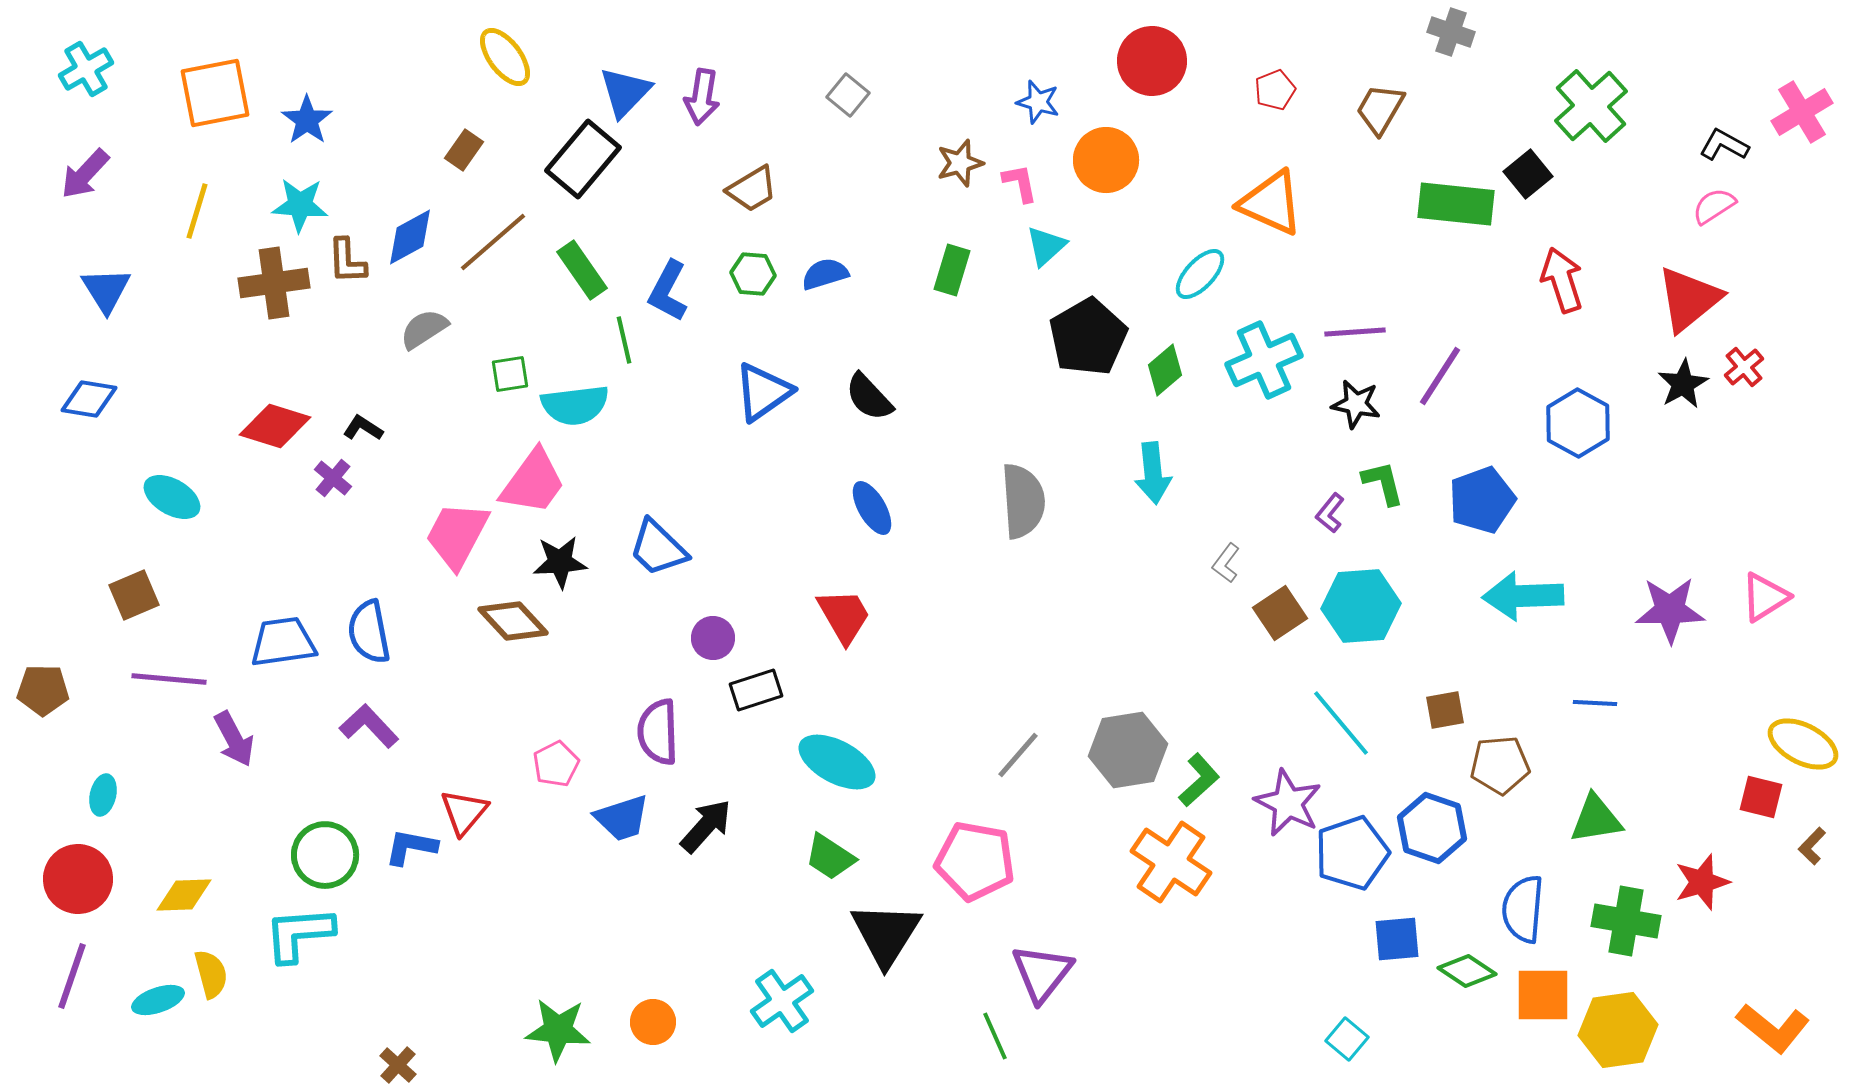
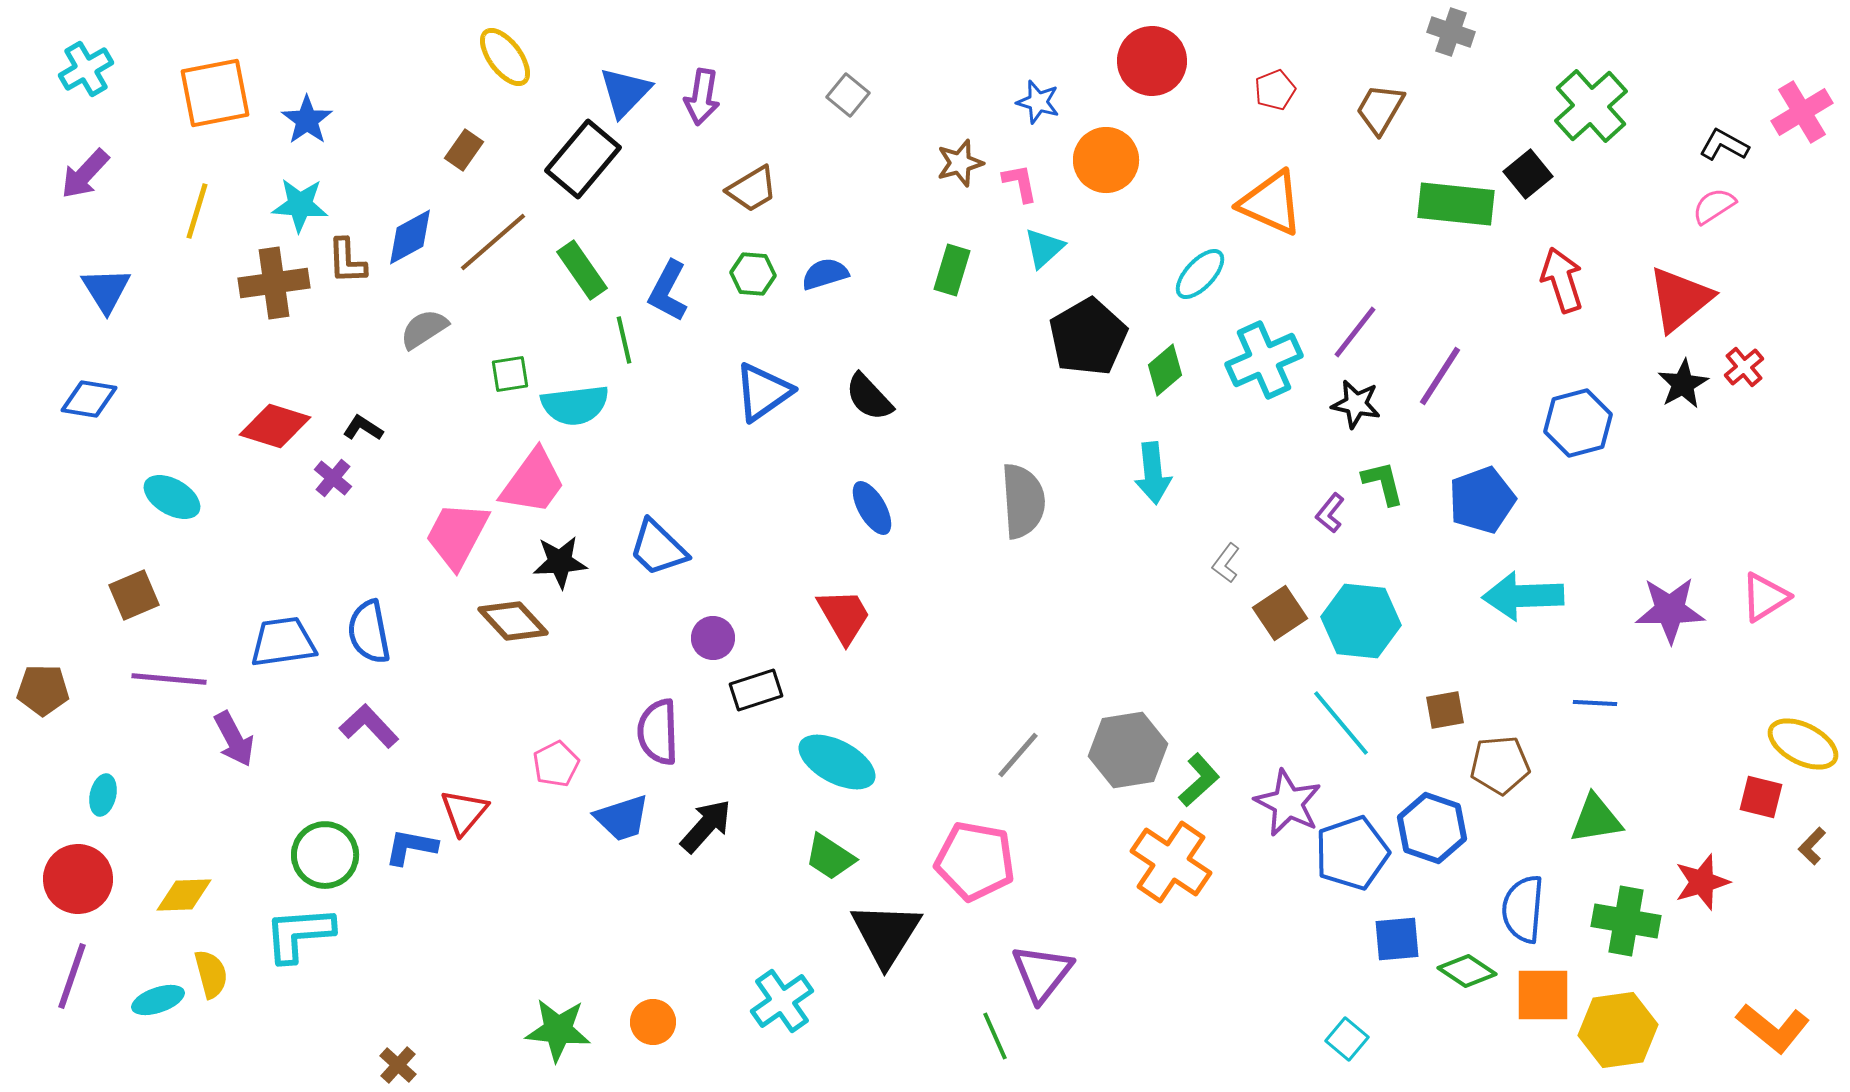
cyan triangle at (1046, 246): moved 2 px left, 2 px down
red triangle at (1689, 299): moved 9 px left
purple line at (1355, 332): rotated 48 degrees counterclockwise
blue hexagon at (1578, 423): rotated 16 degrees clockwise
cyan hexagon at (1361, 606): moved 15 px down; rotated 10 degrees clockwise
